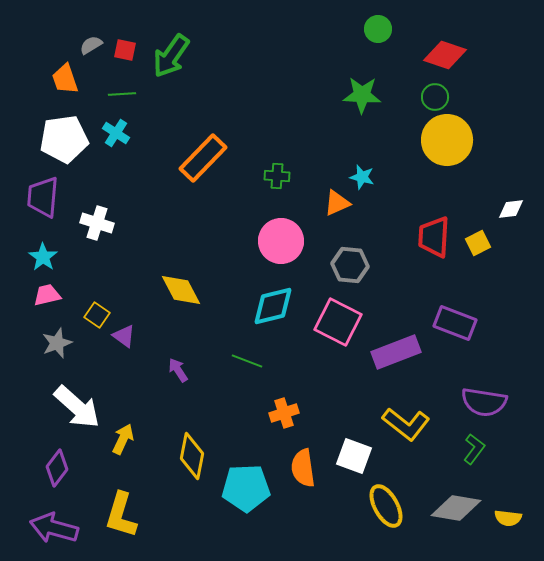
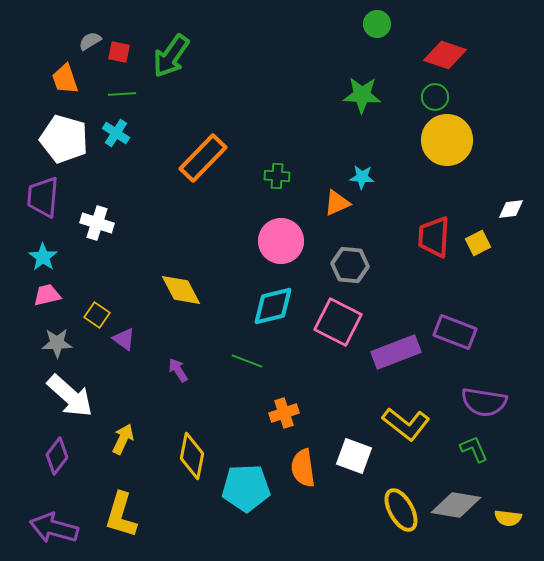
green circle at (378, 29): moved 1 px left, 5 px up
gray semicircle at (91, 45): moved 1 px left, 4 px up
red square at (125, 50): moved 6 px left, 2 px down
white pentagon at (64, 139): rotated 24 degrees clockwise
cyan star at (362, 177): rotated 10 degrees counterclockwise
purple rectangle at (455, 323): moved 9 px down
purple triangle at (124, 336): moved 3 px down
gray star at (57, 343): rotated 20 degrees clockwise
white arrow at (77, 407): moved 7 px left, 11 px up
green L-shape at (474, 449): rotated 60 degrees counterclockwise
purple diamond at (57, 468): moved 12 px up
yellow ellipse at (386, 506): moved 15 px right, 4 px down
gray diamond at (456, 508): moved 3 px up
